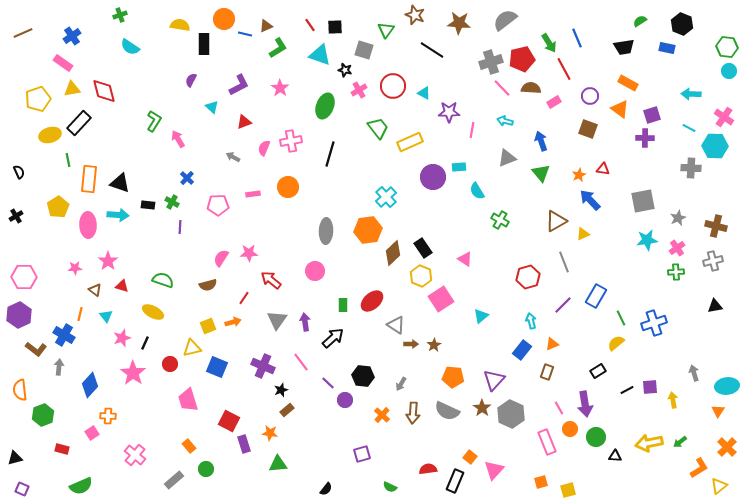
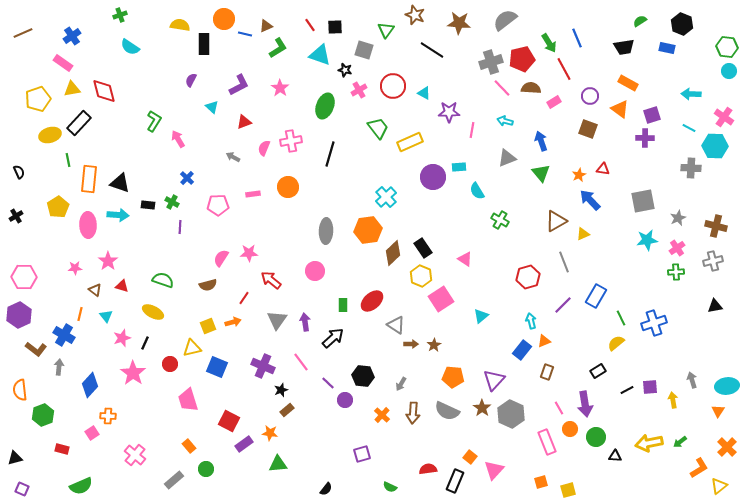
orange triangle at (552, 344): moved 8 px left, 3 px up
gray arrow at (694, 373): moved 2 px left, 7 px down
purple rectangle at (244, 444): rotated 72 degrees clockwise
